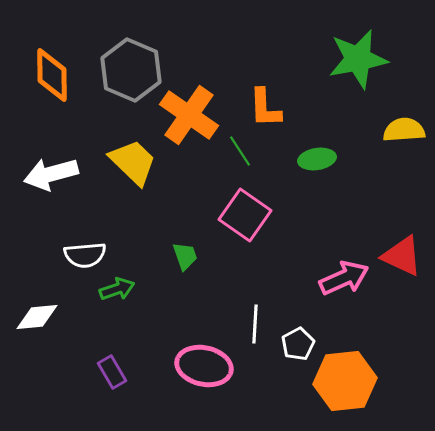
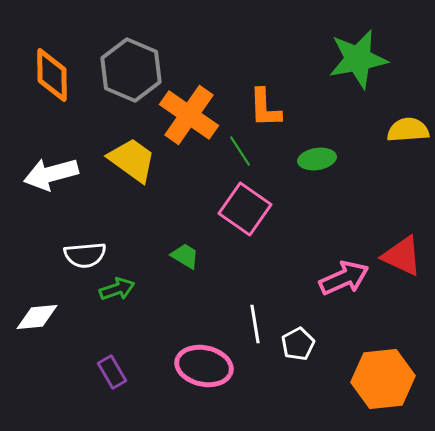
yellow semicircle: moved 4 px right
yellow trapezoid: moved 1 px left, 2 px up; rotated 8 degrees counterclockwise
pink square: moved 6 px up
green trapezoid: rotated 40 degrees counterclockwise
white line: rotated 12 degrees counterclockwise
orange hexagon: moved 38 px right, 2 px up
